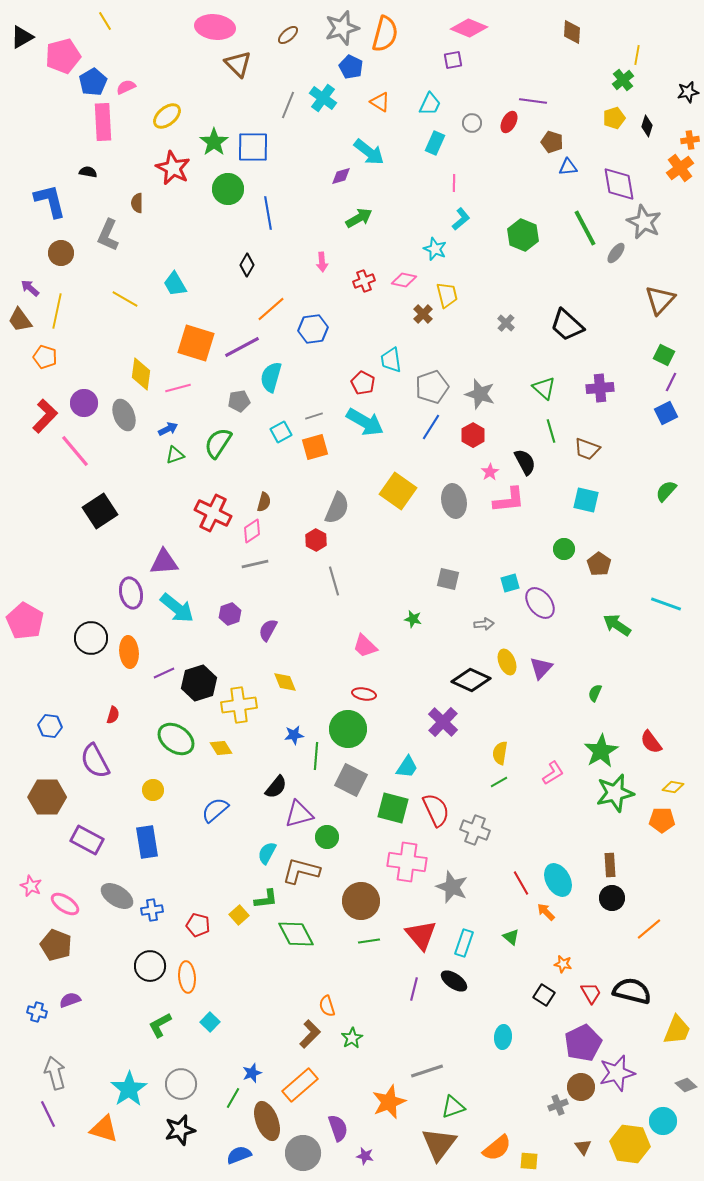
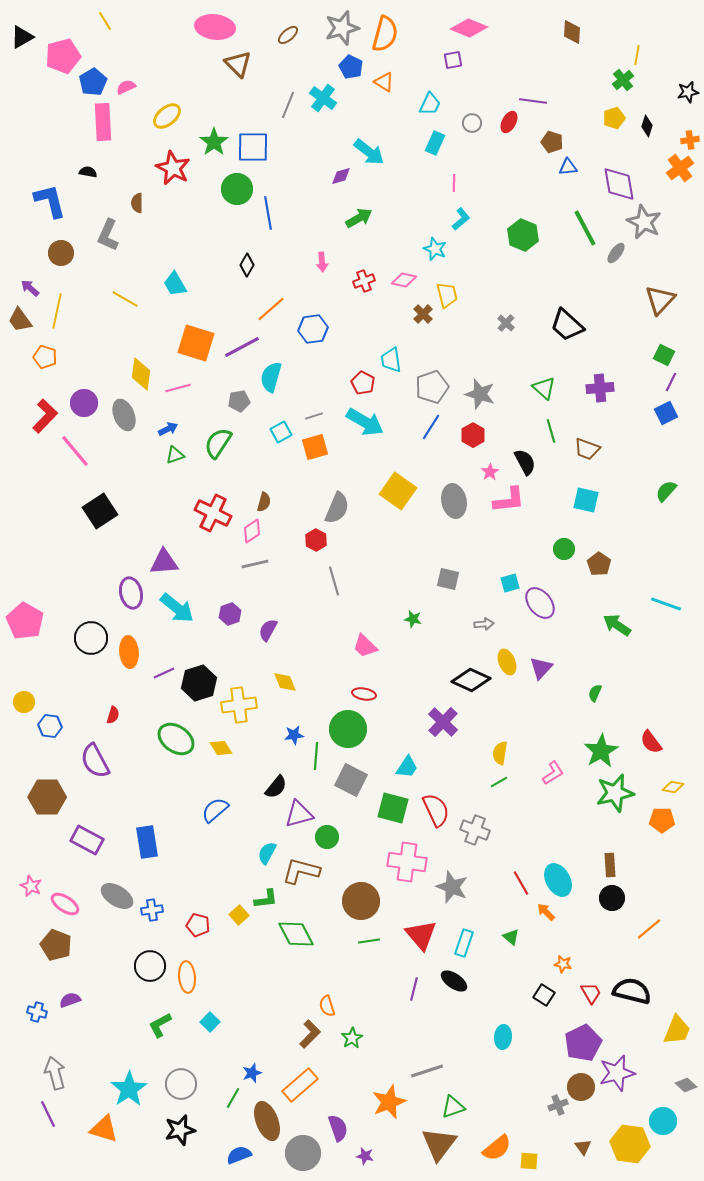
orange triangle at (380, 102): moved 4 px right, 20 px up
green circle at (228, 189): moved 9 px right
yellow circle at (153, 790): moved 129 px left, 88 px up
